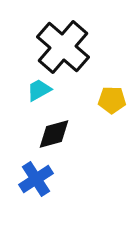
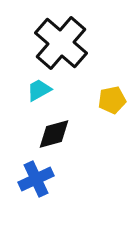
black cross: moved 2 px left, 4 px up
yellow pentagon: rotated 12 degrees counterclockwise
blue cross: rotated 8 degrees clockwise
